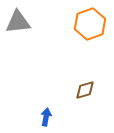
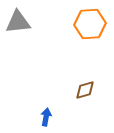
orange hexagon: rotated 16 degrees clockwise
